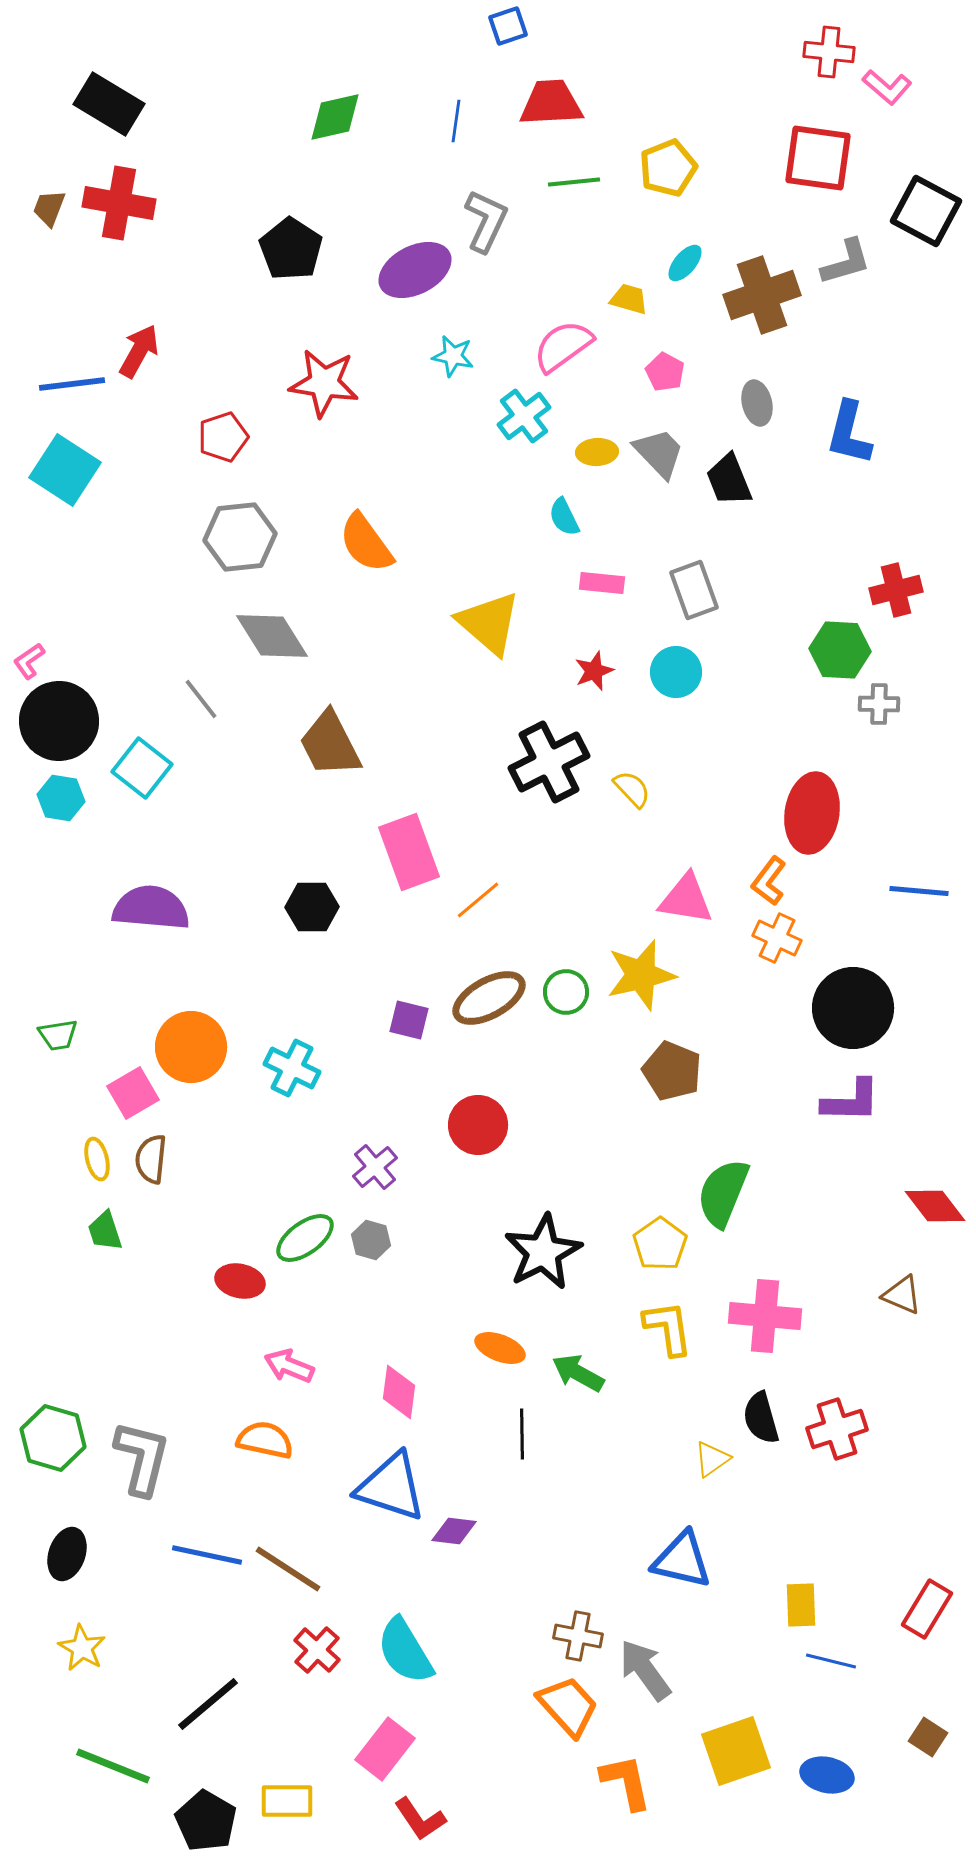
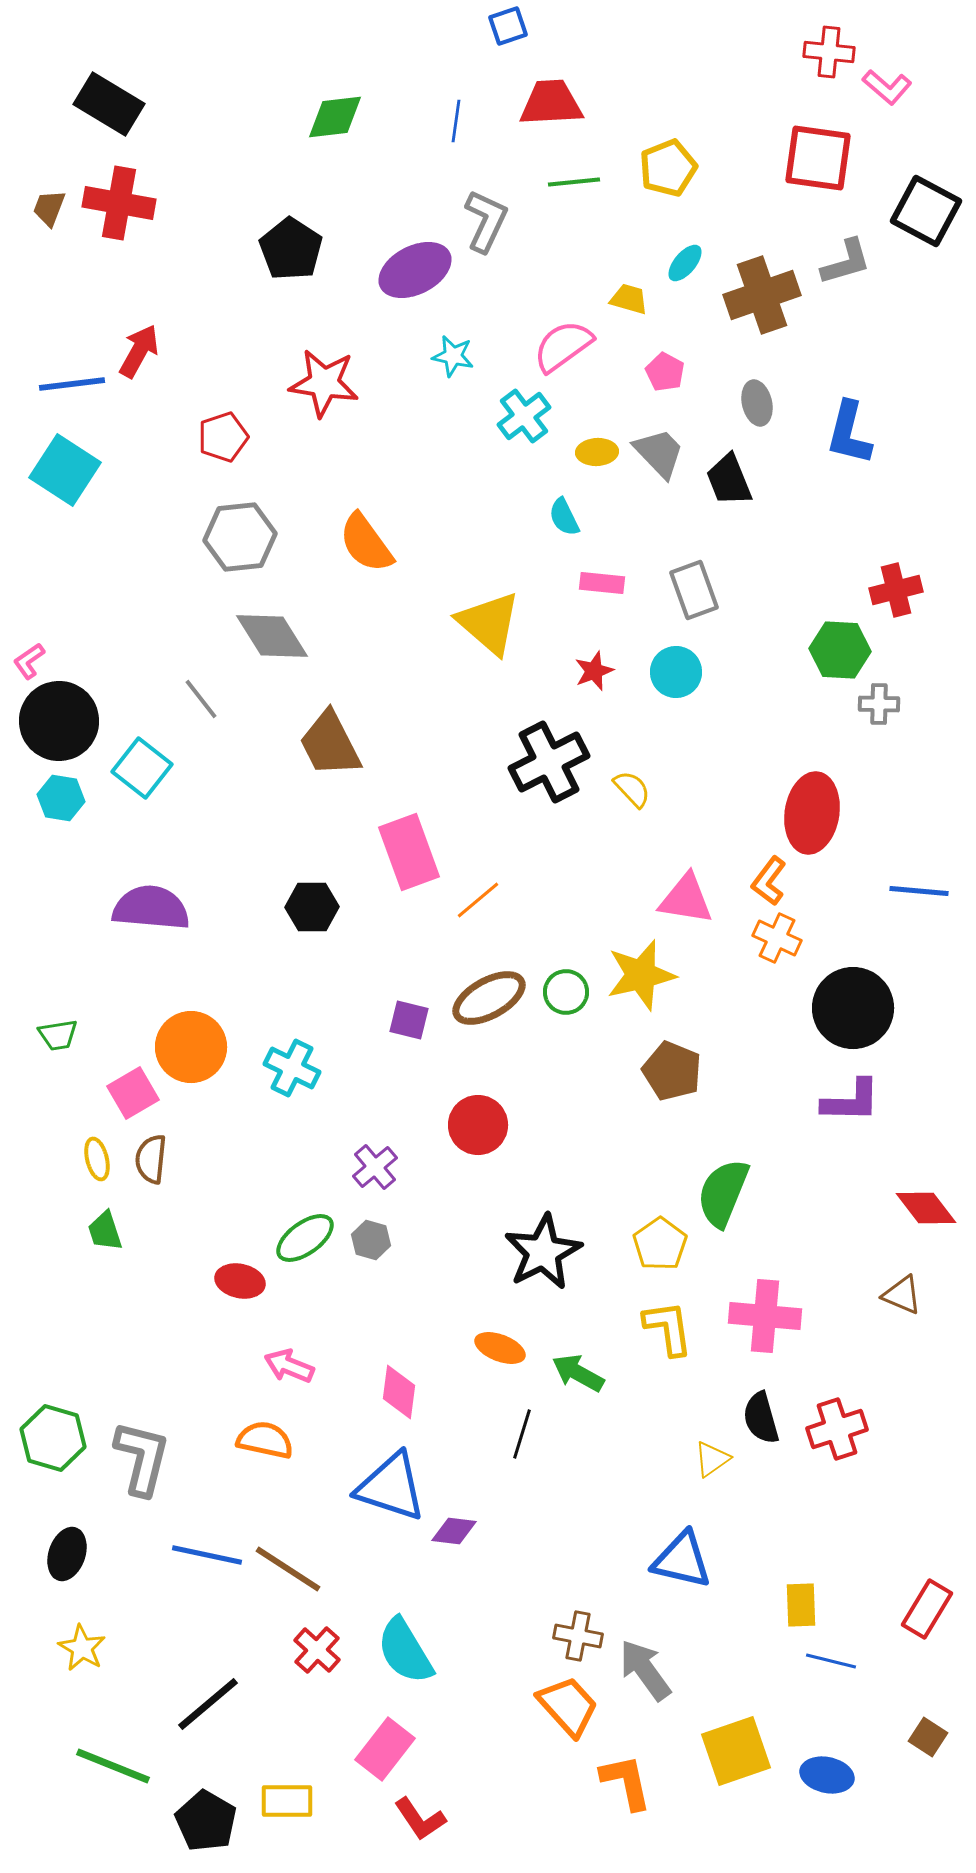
green diamond at (335, 117): rotated 6 degrees clockwise
red diamond at (935, 1206): moved 9 px left, 2 px down
black line at (522, 1434): rotated 18 degrees clockwise
